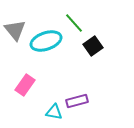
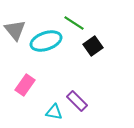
green line: rotated 15 degrees counterclockwise
purple rectangle: rotated 60 degrees clockwise
